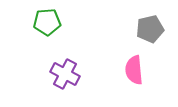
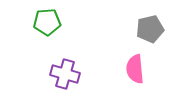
pink semicircle: moved 1 px right, 1 px up
purple cross: rotated 12 degrees counterclockwise
